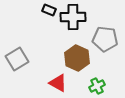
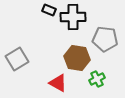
brown hexagon: rotated 15 degrees counterclockwise
green cross: moved 7 px up
